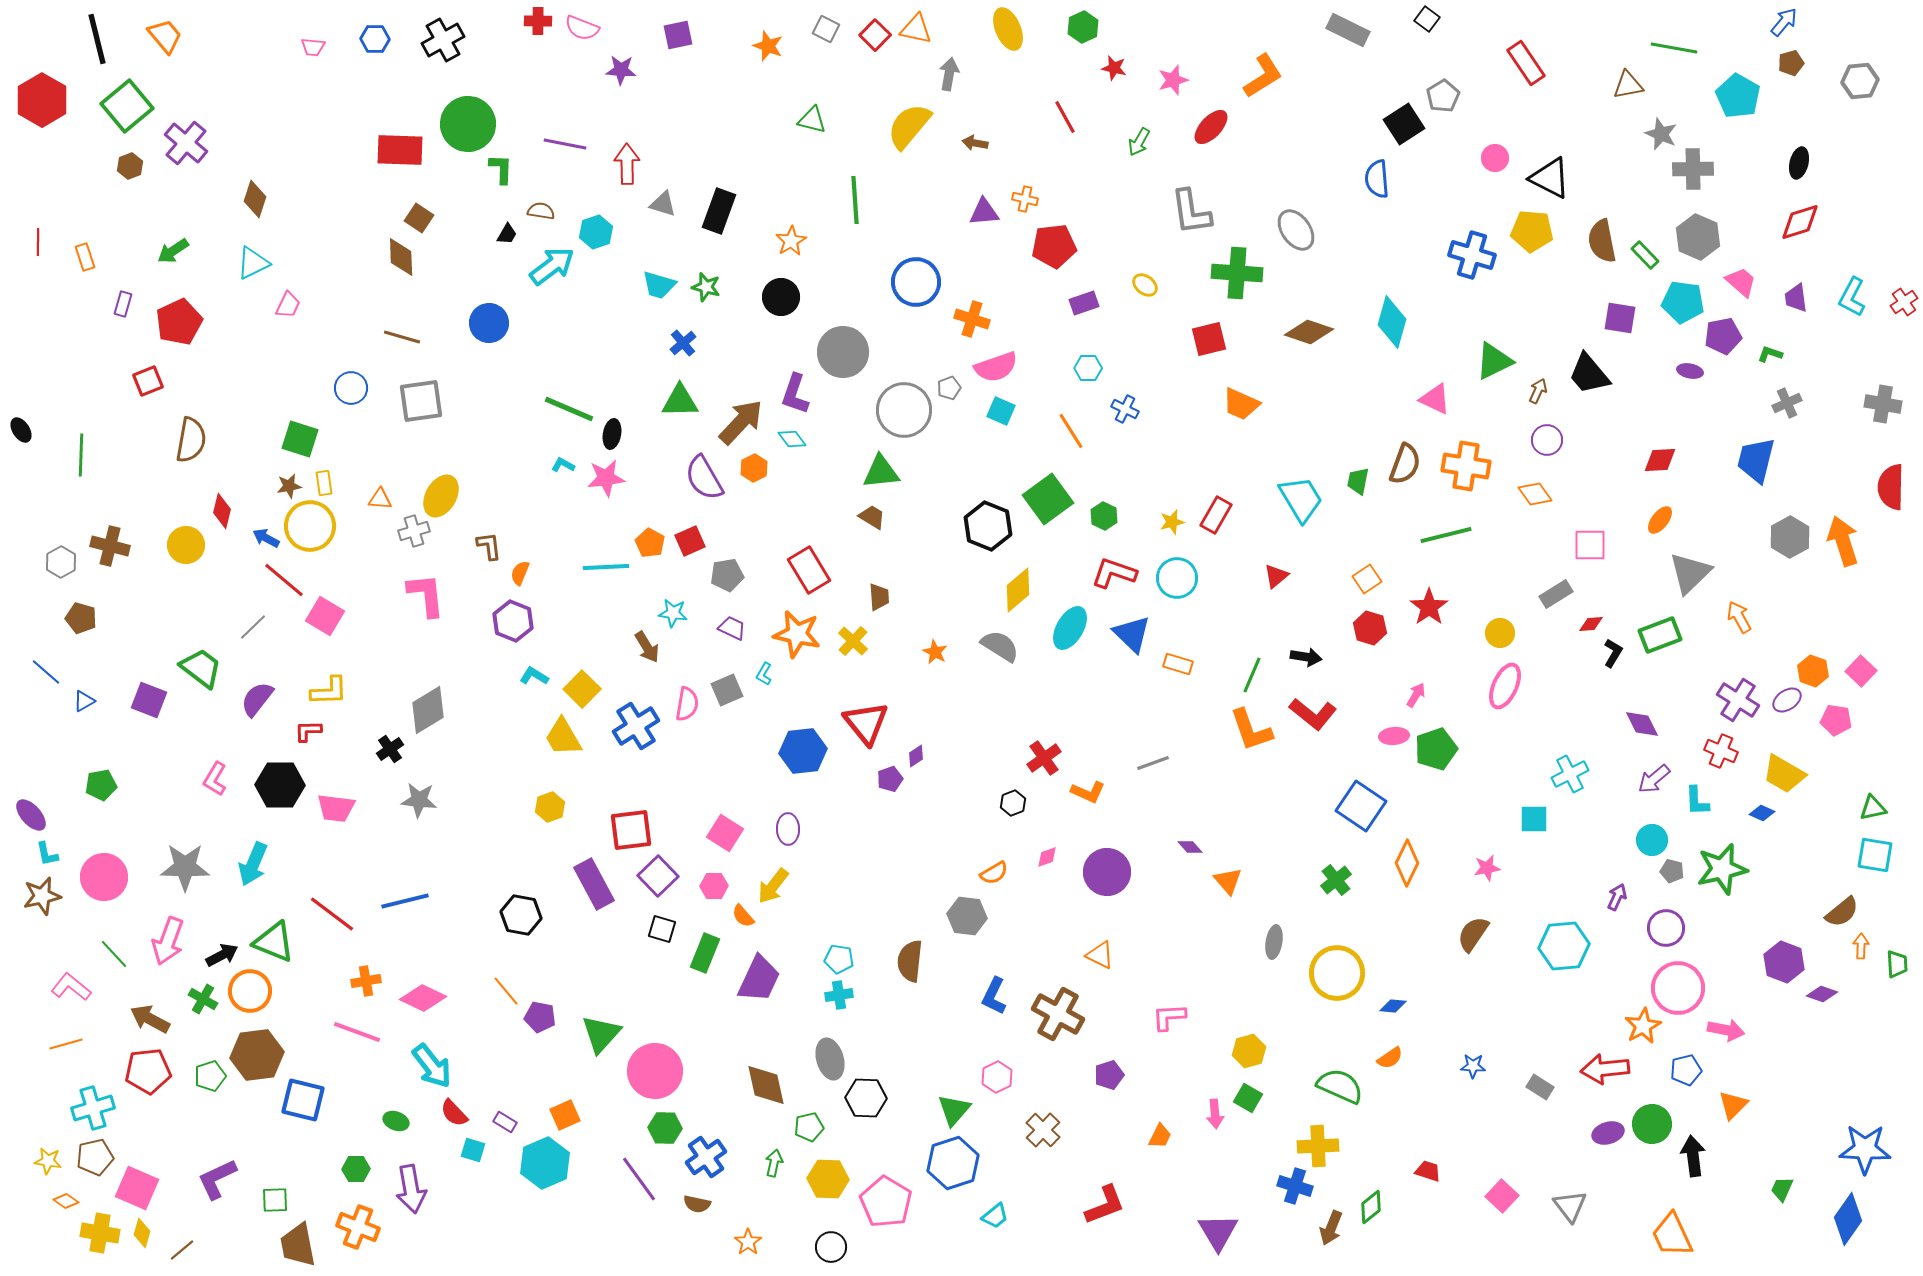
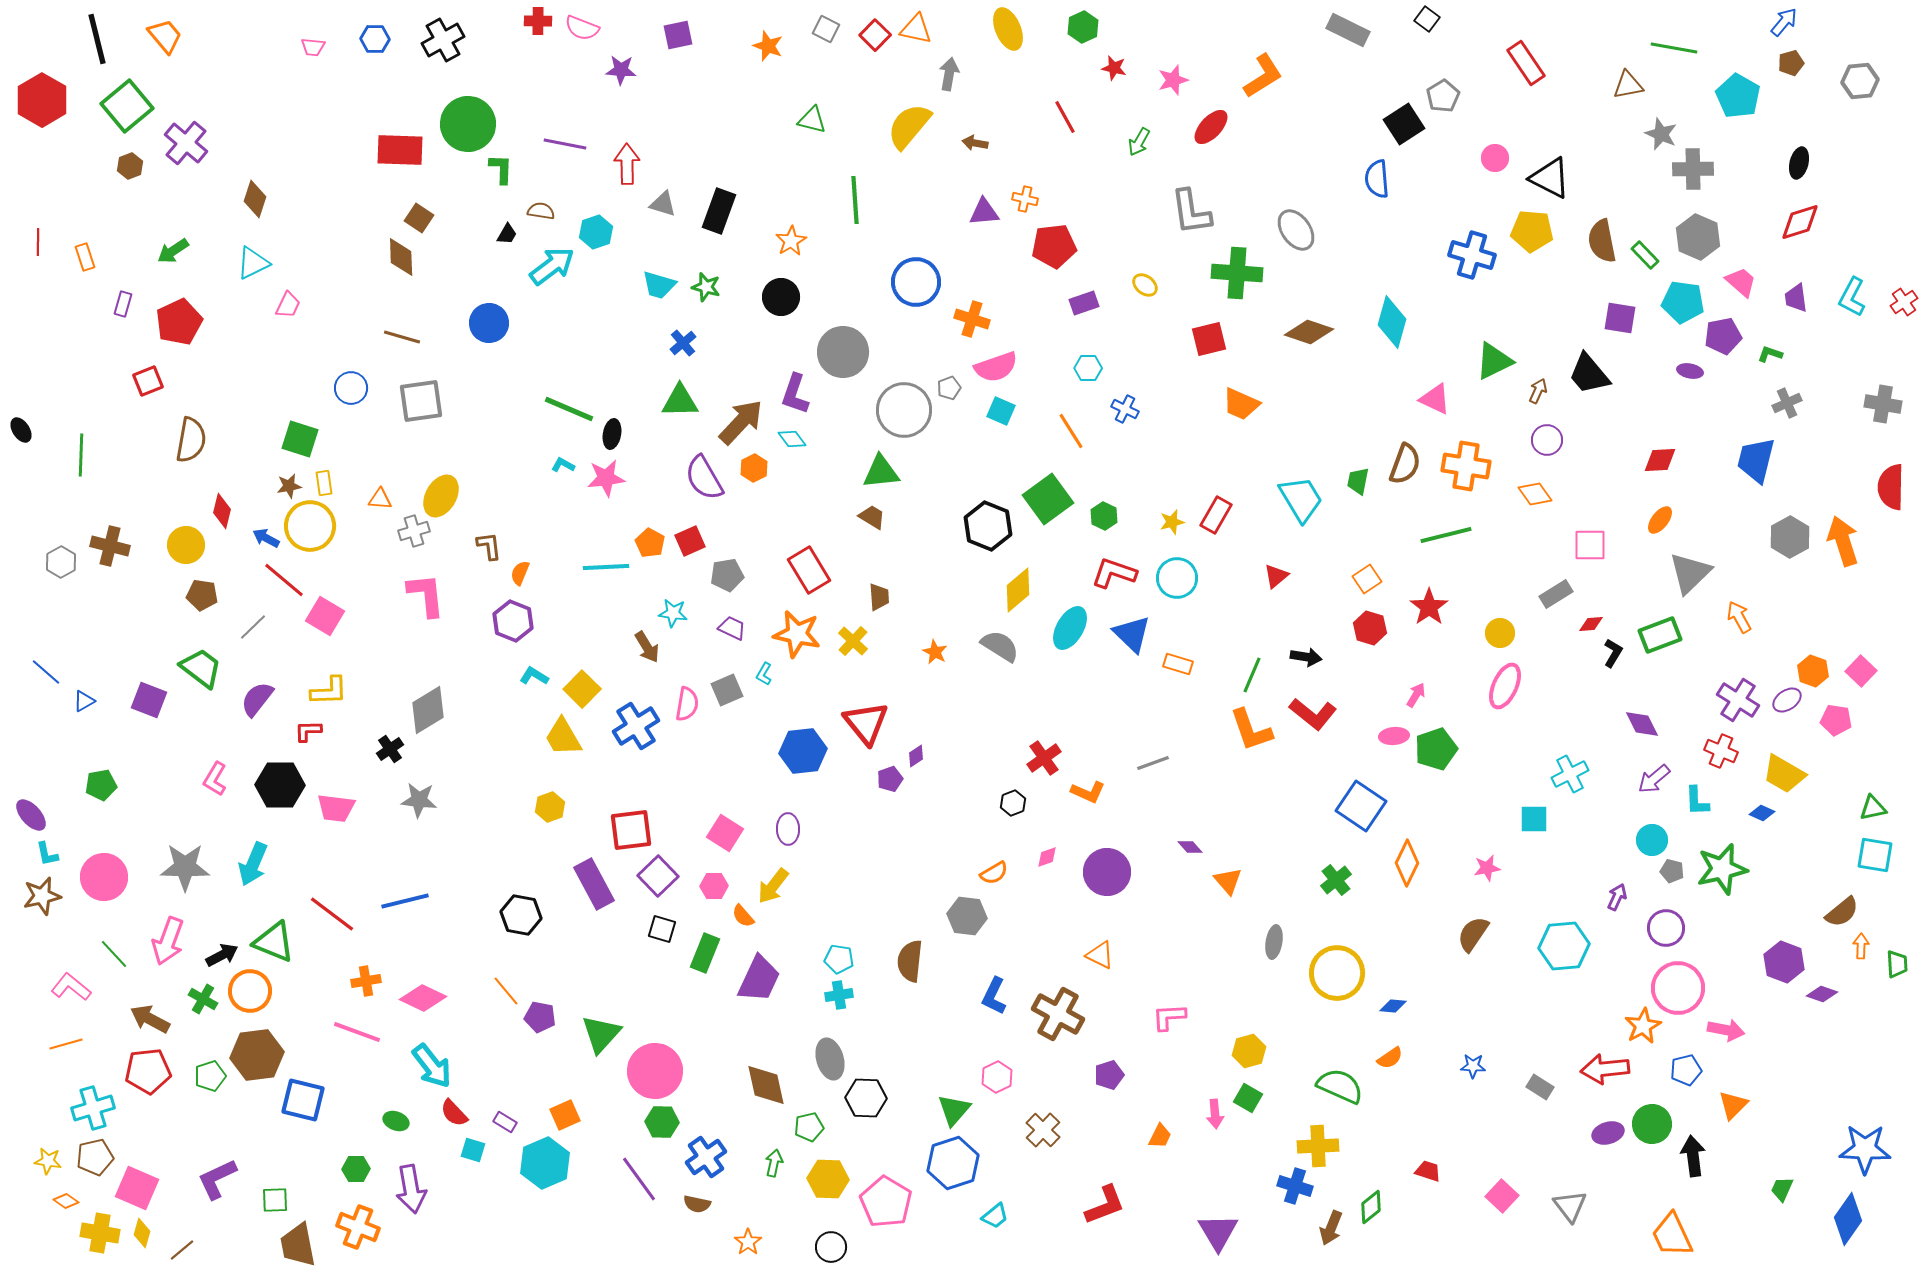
brown pentagon at (81, 618): moved 121 px right, 23 px up; rotated 8 degrees counterclockwise
green hexagon at (665, 1128): moved 3 px left, 6 px up
